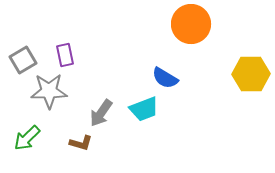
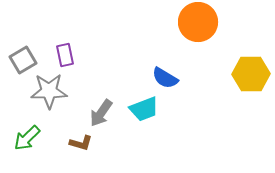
orange circle: moved 7 px right, 2 px up
